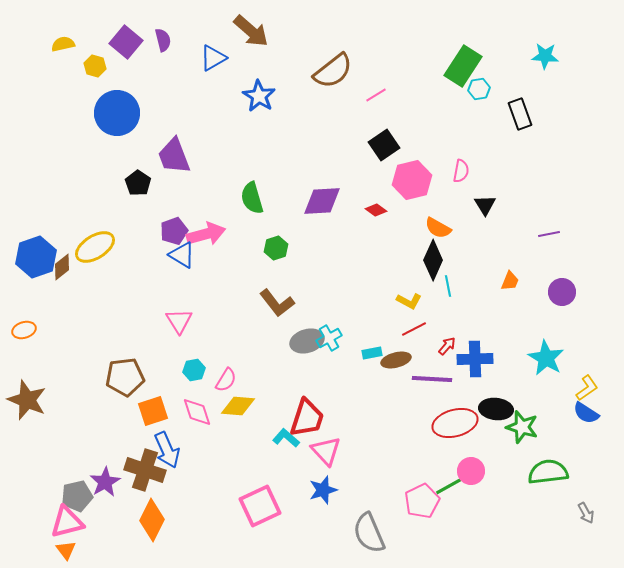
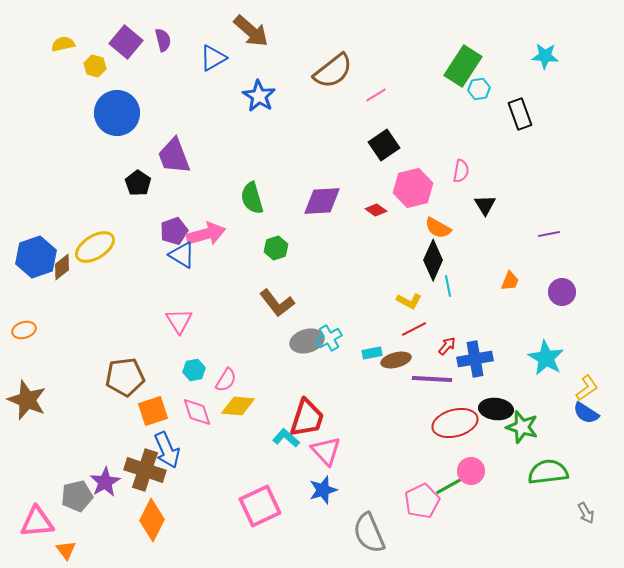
pink hexagon at (412, 180): moved 1 px right, 8 px down
blue cross at (475, 359): rotated 8 degrees counterclockwise
pink triangle at (67, 522): moved 30 px left; rotated 9 degrees clockwise
